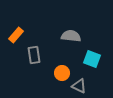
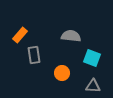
orange rectangle: moved 4 px right
cyan square: moved 1 px up
gray triangle: moved 14 px right; rotated 21 degrees counterclockwise
